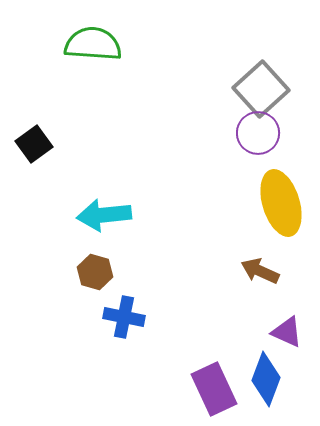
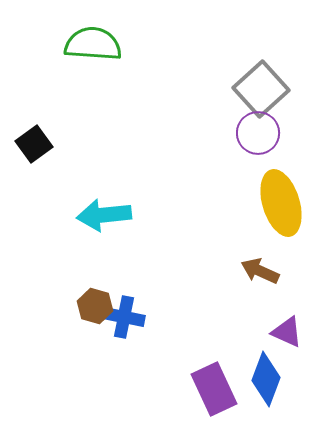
brown hexagon: moved 34 px down
